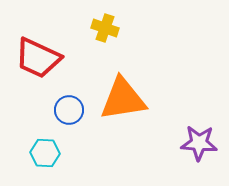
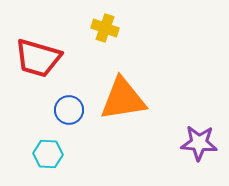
red trapezoid: rotated 9 degrees counterclockwise
cyan hexagon: moved 3 px right, 1 px down
